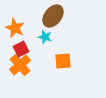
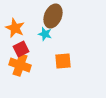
brown ellipse: rotated 15 degrees counterclockwise
cyan star: moved 3 px up
orange cross: rotated 30 degrees counterclockwise
